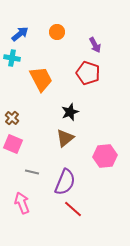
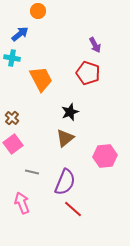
orange circle: moved 19 px left, 21 px up
pink square: rotated 30 degrees clockwise
